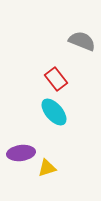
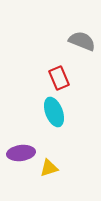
red rectangle: moved 3 px right, 1 px up; rotated 15 degrees clockwise
cyan ellipse: rotated 20 degrees clockwise
yellow triangle: moved 2 px right
